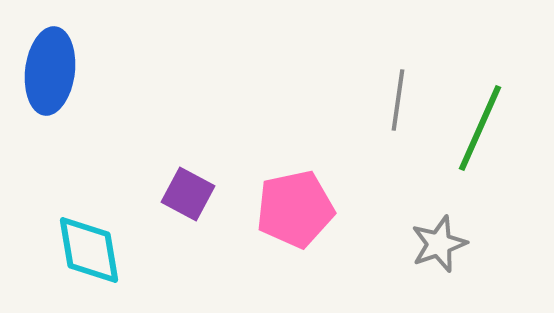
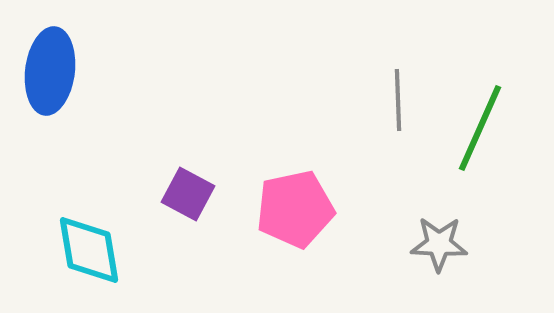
gray line: rotated 10 degrees counterclockwise
gray star: rotated 22 degrees clockwise
